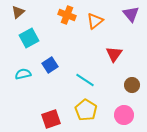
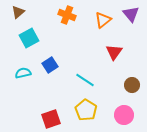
orange triangle: moved 8 px right, 1 px up
red triangle: moved 2 px up
cyan semicircle: moved 1 px up
